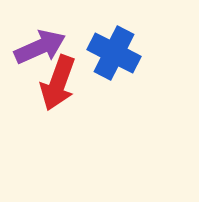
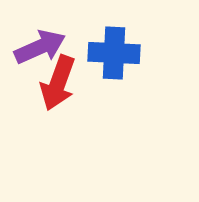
blue cross: rotated 24 degrees counterclockwise
